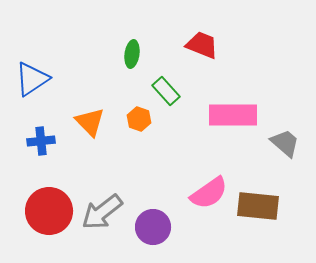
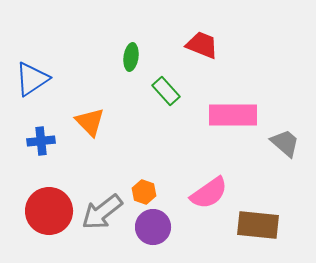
green ellipse: moved 1 px left, 3 px down
orange hexagon: moved 5 px right, 73 px down
brown rectangle: moved 19 px down
